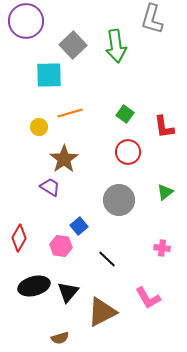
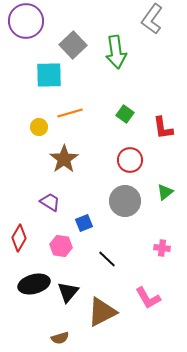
gray L-shape: rotated 20 degrees clockwise
green arrow: moved 6 px down
red L-shape: moved 1 px left, 1 px down
red circle: moved 2 px right, 8 px down
purple trapezoid: moved 15 px down
gray circle: moved 6 px right, 1 px down
blue square: moved 5 px right, 3 px up; rotated 18 degrees clockwise
black ellipse: moved 2 px up
